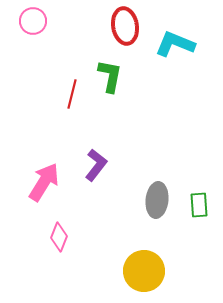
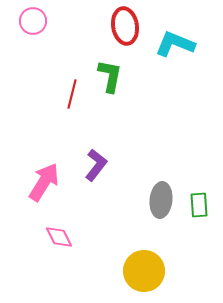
gray ellipse: moved 4 px right
pink diamond: rotated 48 degrees counterclockwise
